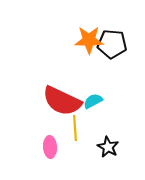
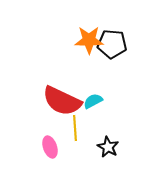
pink ellipse: rotated 15 degrees counterclockwise
